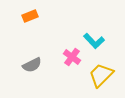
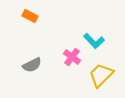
orange rectangle: rotated 49 degrees clockwise
